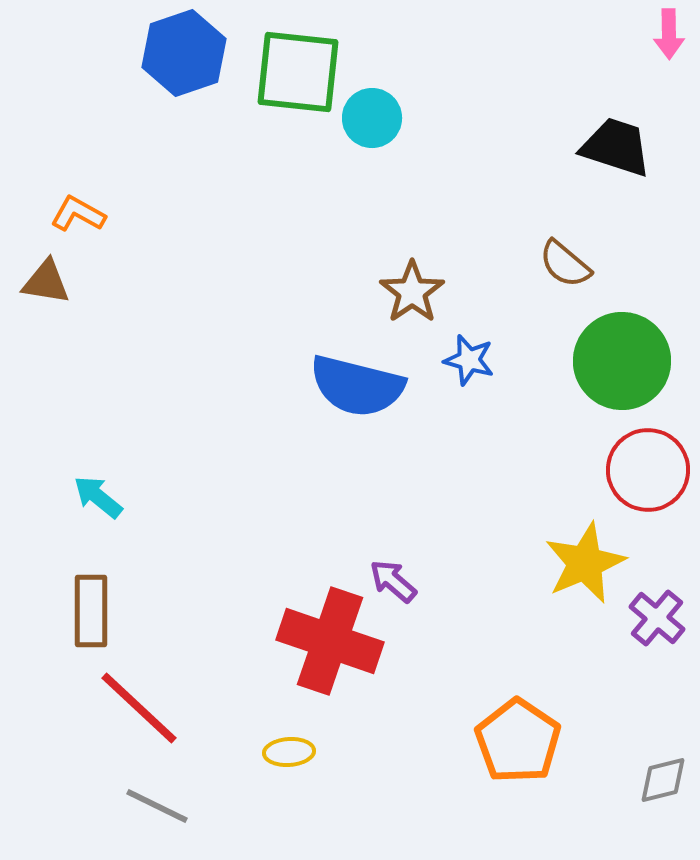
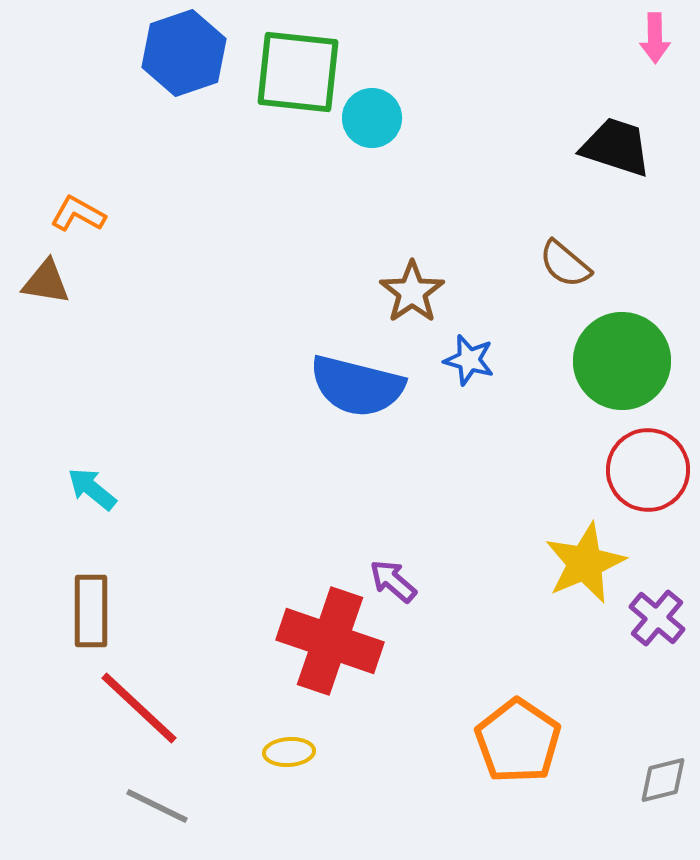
pink arrow: moved 14 px left, 4 px down
cyan arrow: moved 6 px left, 8 px up
